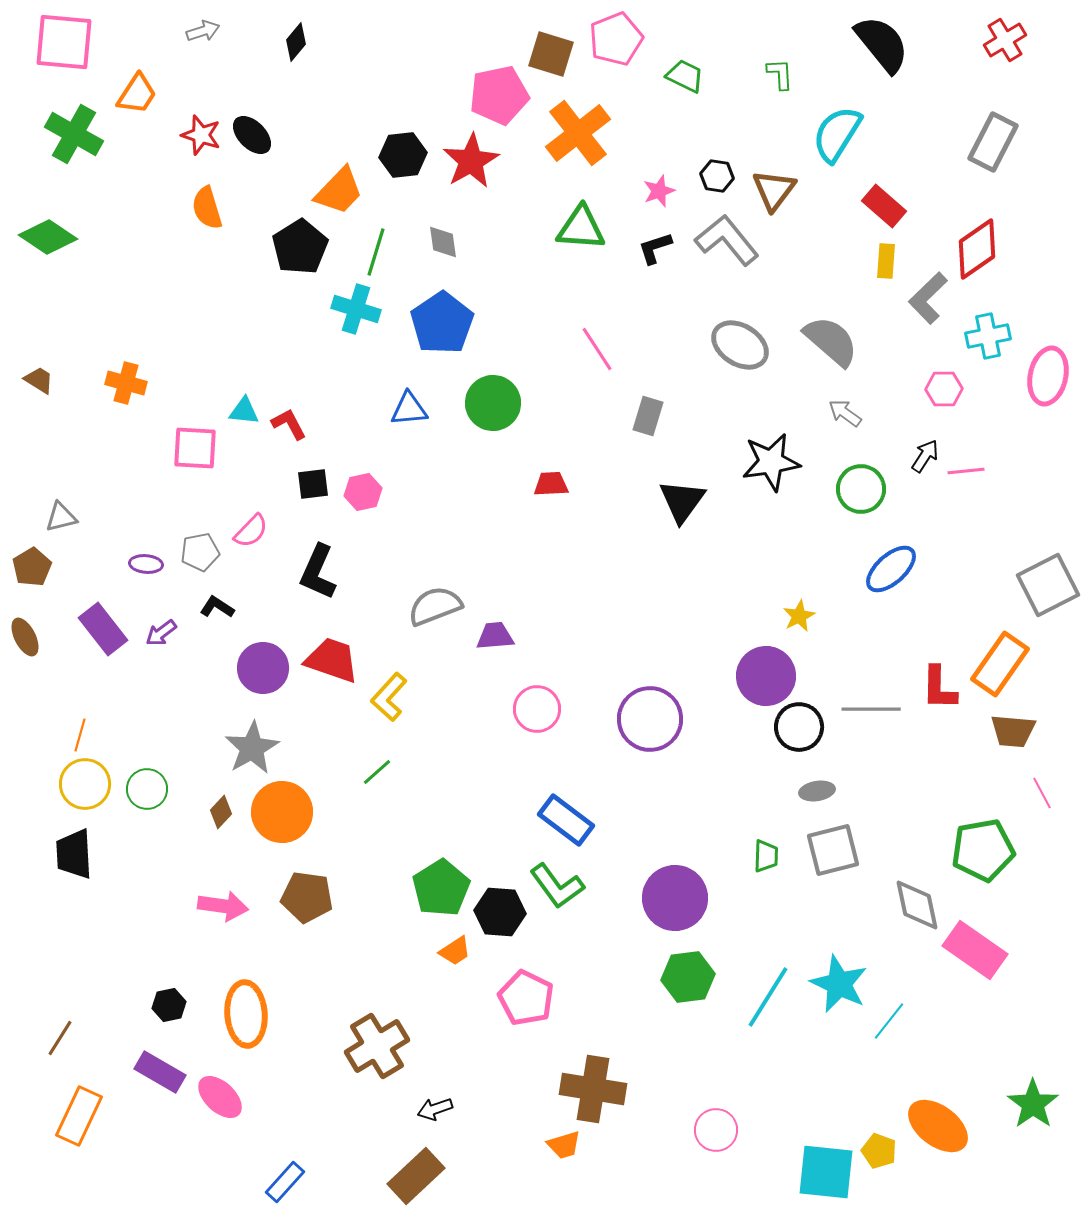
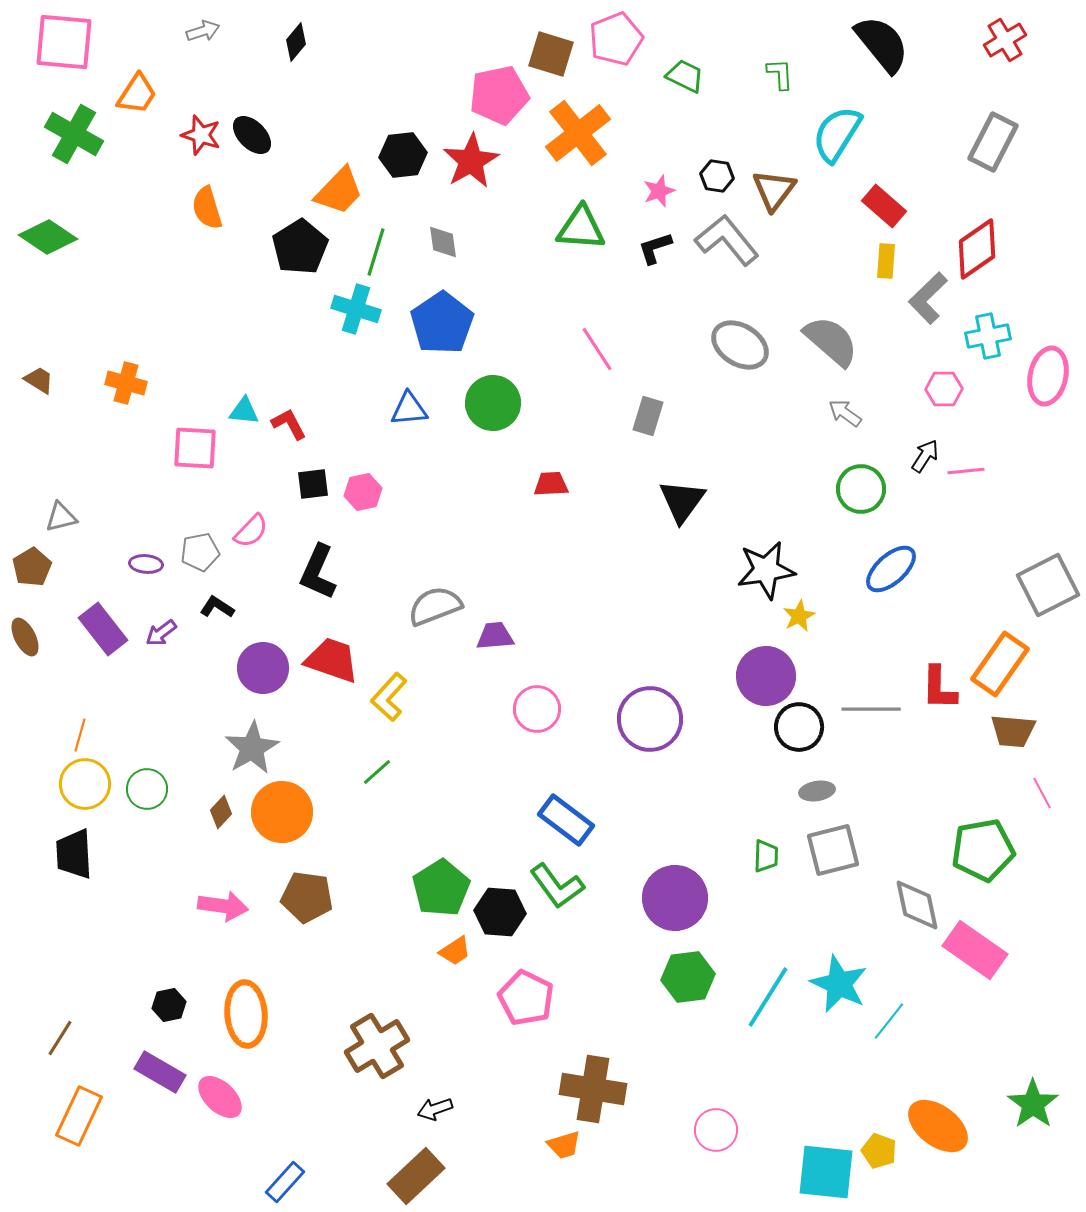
black star at (771, 462): moved 5 px left, 108 px down
